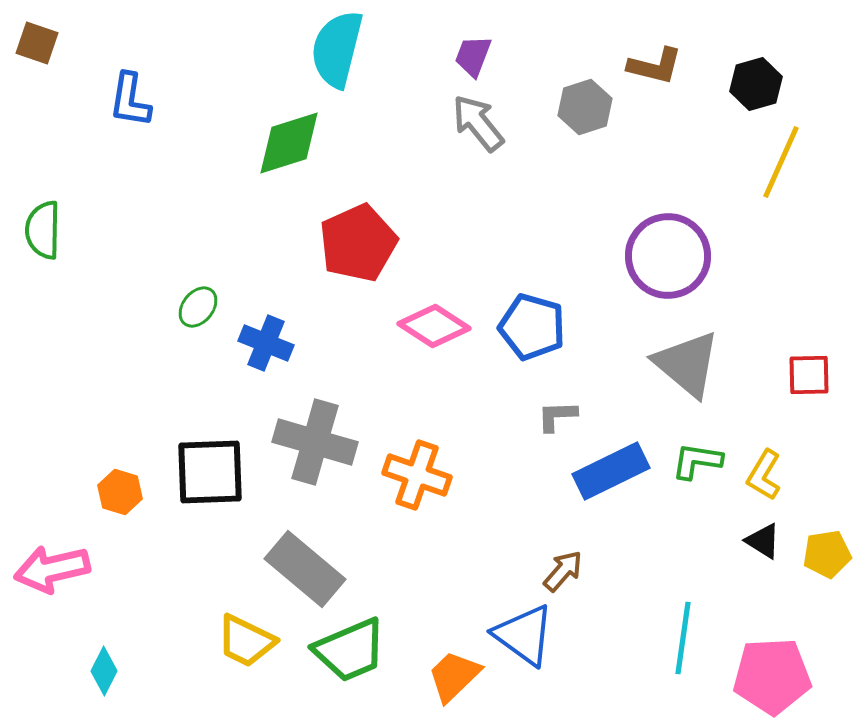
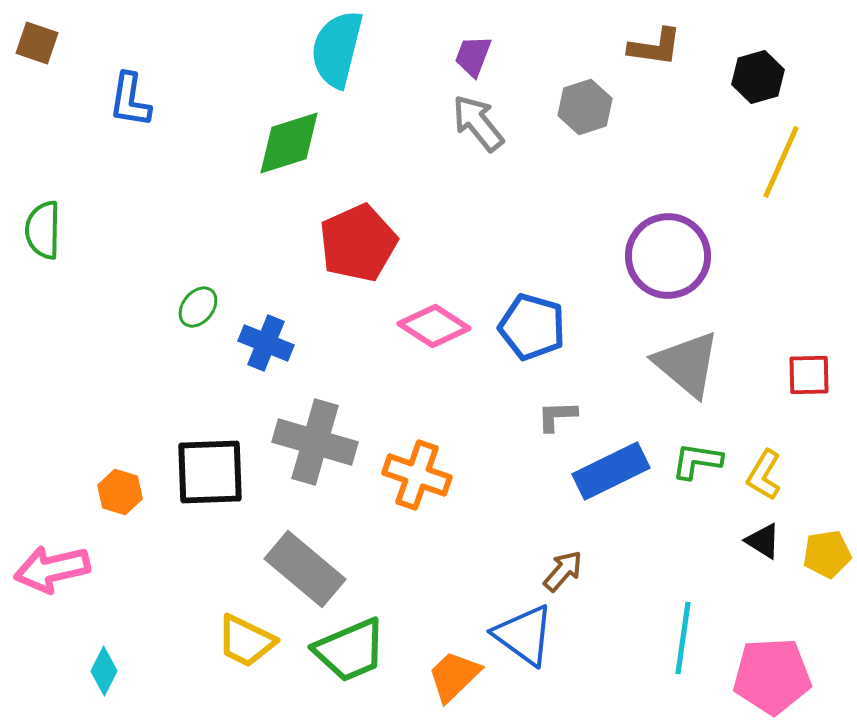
brown L-shape: moved 19 px up; rotated 6 degrees counterclockwise
black hexagon: moved 2 px right, 7 px up
